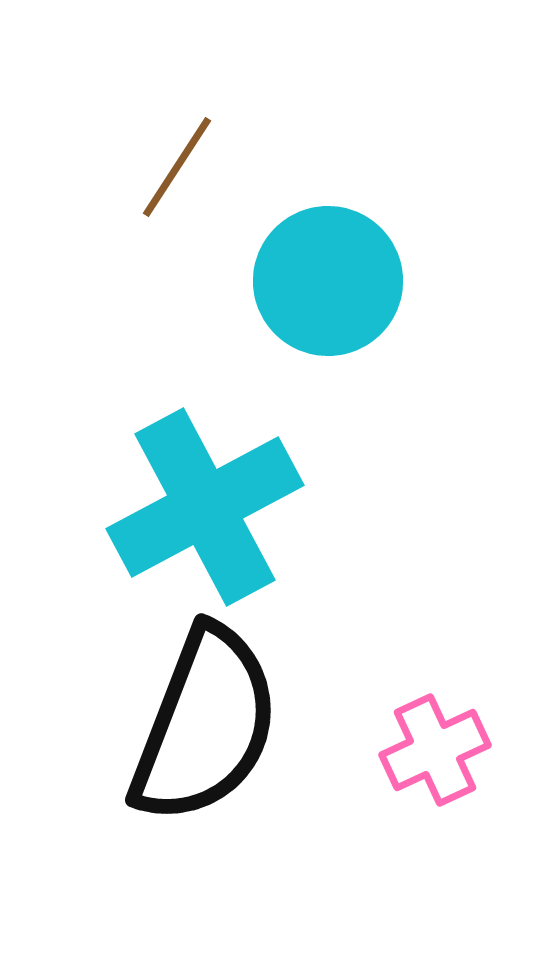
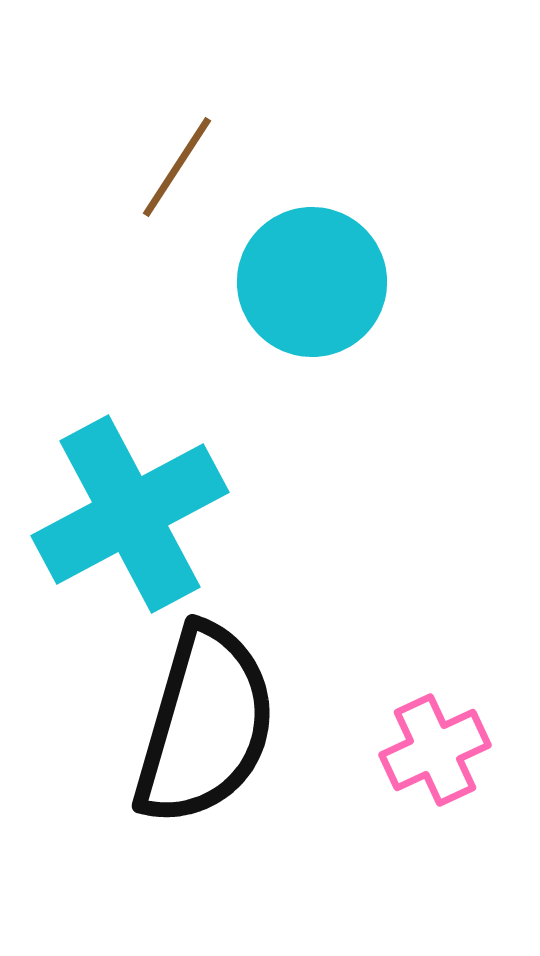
cyan circle: moved 16 px left, 1 px down
cyan cross: moved 75 px left, 7 px down
black semicircle: rotated 5 degrees counterclockwise
